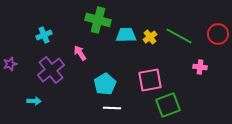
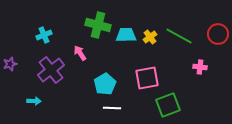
green cross: moved 5 px down
pink square: moved 3 px left, 2 px up
